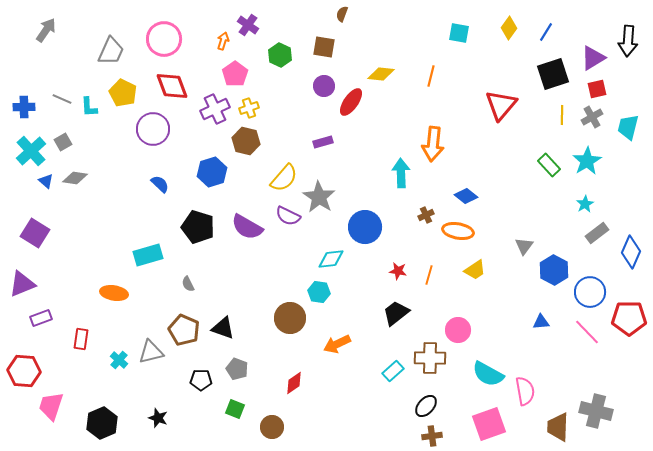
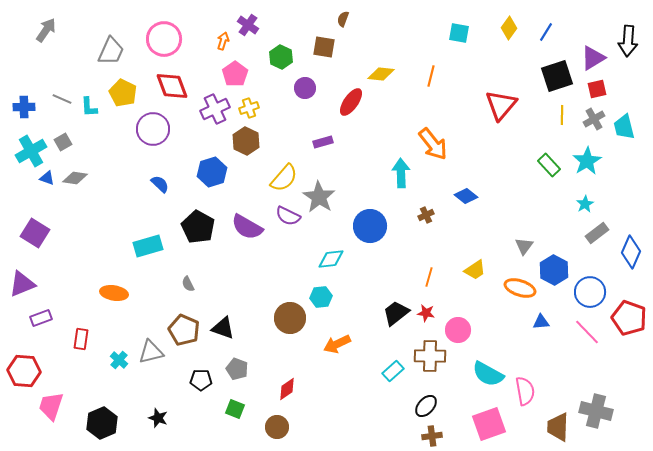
brown semicircle at (342, 14): moved 1 px right, 5 px down
green hexagon at (280, 55): moved 1 px right, 2 px down
black square at (553, 74): moved 4 px right, 2 px down
purple circle at (324, 86): moved 19 px left, 2 px down
gray cross at (592, 117): moved 2 px right, 2 px down
cyan trapezoid at (628, 127): moved 4 px left; rotated 28 degrees counterclockwise
brown hexagon at (246, 141): rotated 12 degrees clockwise
orange arrow at (433, 144): rotated 44 degrees counterclockwise
cyan cross at (31, 151): rotated 12 degrees clockwise
blue triangle at (46, 181): moved 1 px right, 3 px up; rotated 21 degrees counterclockwise
black pentagon at (198, 227): rotated 12 degrees clockwise
blue circle at (365, 227): moved 5 px right, 1 px up
orange ellipse at (458, 231): moved 62 px right, 57 px down; rotated 8 degrees clockwise
cyan rectangle at (148, 255): moved 9 px up
red star at (398, 271): moved 28 px right, 42 px down
orange line at (429, 275): moved 2 px down
cyan hexagon at (319, 292): moved 2 px right, 5 px down; rotated 15 degrees counterclockwise
red pentagon at (629, 318): rotated 20 degrees clockwise
brown cross at (430, 358): moved 2 px up
red diamond at (294, 383): moved 7 px left, 6 px down
brown circle at (272, 427): moved 5 px right
